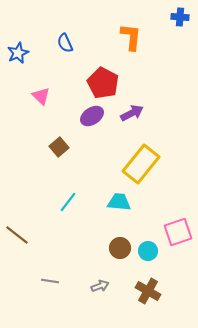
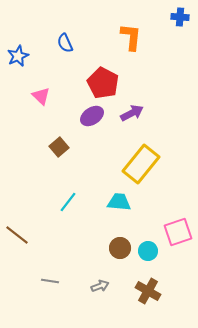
blue star: moved 3 px down
